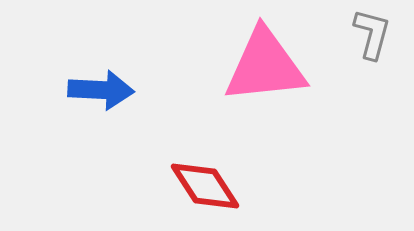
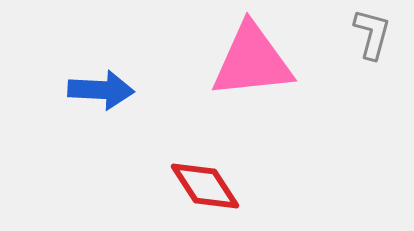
pink triangle: moved 13 px left, 5 px up
